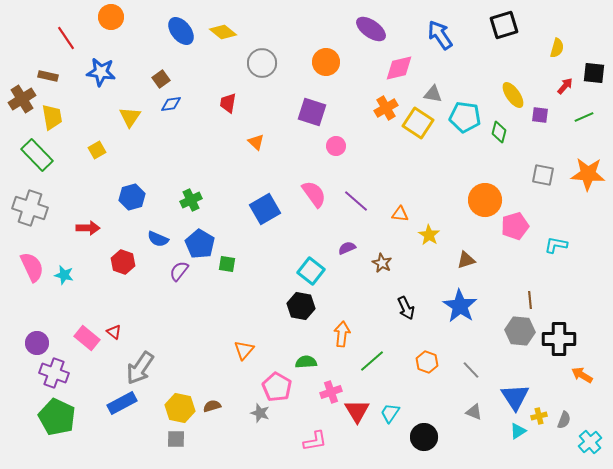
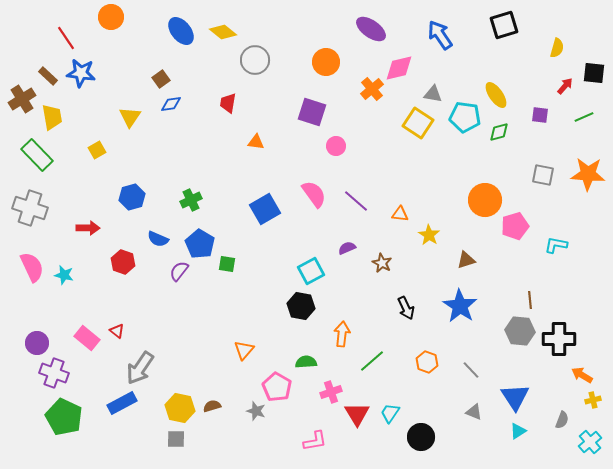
gray circle at (262, 63): moved 7 px left, 3 px up
blue star at (101, 72): moved 20 px left, 1 px down
brown rectangle at (48, 76): rotated 30 degrees clockwise
yellow ellipse at (513, 95): moved 17 px left
orange cross at (386, 108): moved 14 px left, 19 px up; rotated 10 degrees counterclockwise
green diamond at (499, 132): rotated 60 degrees clockwise
orange triangle at (256, 142): rotated 36 degrees counterclockwise
cyan square at (311, 271): rotated 24 degrees clockwise
red triangle at (114, 332): moved 3 px right, 1 px up
red triangle at (357, 411): moved 3 px down
gray star at (260, 413): moved 4 px left, 2 px up
yellow cross at (539, 416): moved 54 px right, 16 px up
green pentagon at (57, 417): moved 7 px right
gray semicircle at (564, 420): moved 2 px left
black circle at (424, 437): moved 3 px left
